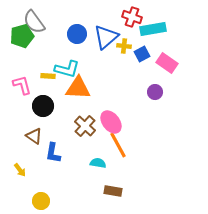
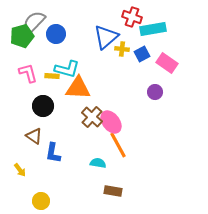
gray semicircle: rotated 80 degrees clockwise
blue circle: moved 21 px left
yellow cross: moved 2 px left, 3 px down
yellow rectangle: moved 4 px right
pink L-shape: moved 6 px right, 12 px up
brown cross: moved 7 px right, 9 px up
